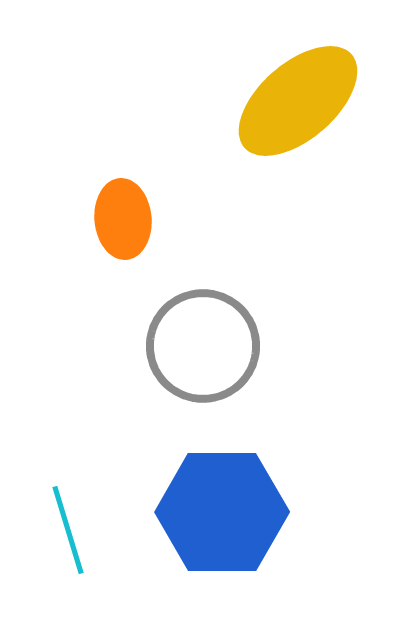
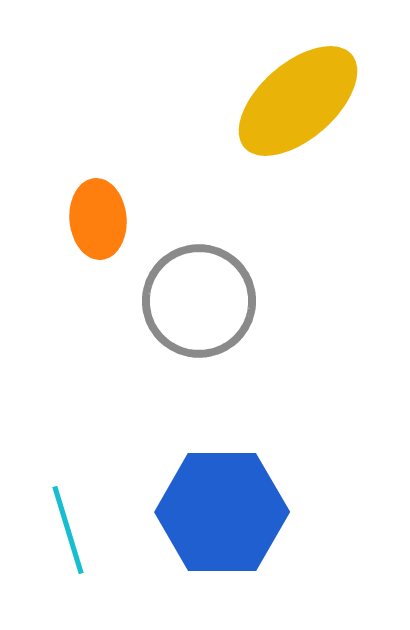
orange ellipse: moved 25 px left
gray circle: moved 4 px left, 45 px up
